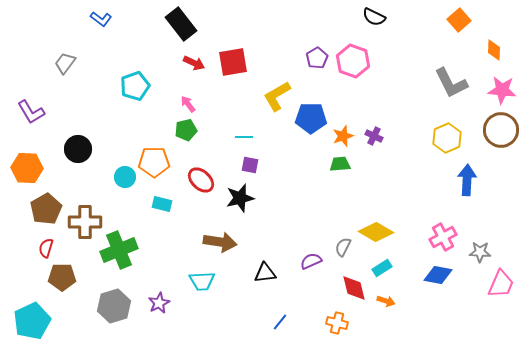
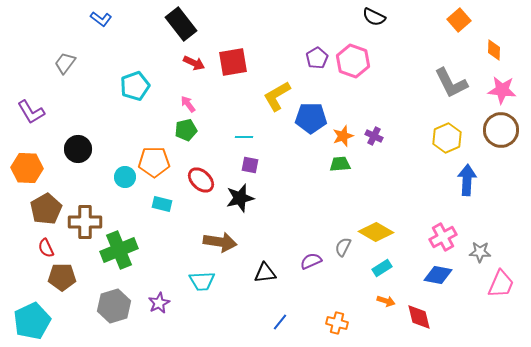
red semicircle at (46, 248): rotated 42 degrees counterclockwise
red diamond at (354, 288): moved 65 px right, 29 px down
